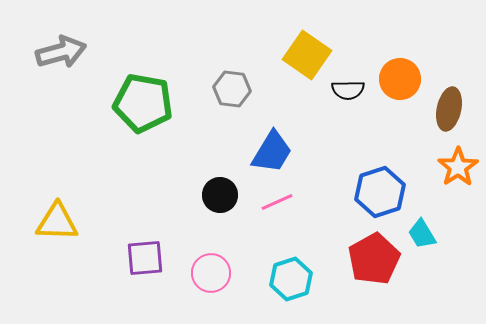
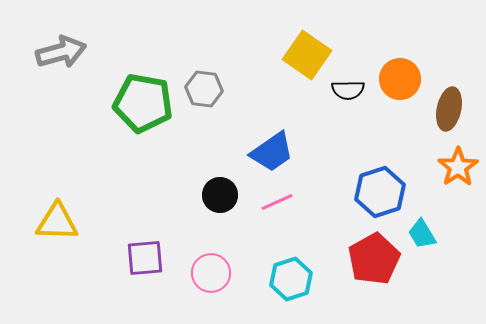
gray hexagon: moved 28 px left
blue trapezoid: rotated 24 degrees clockwise
